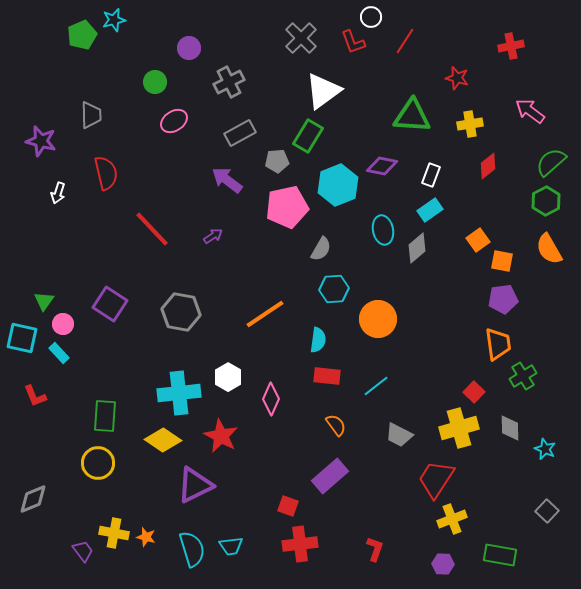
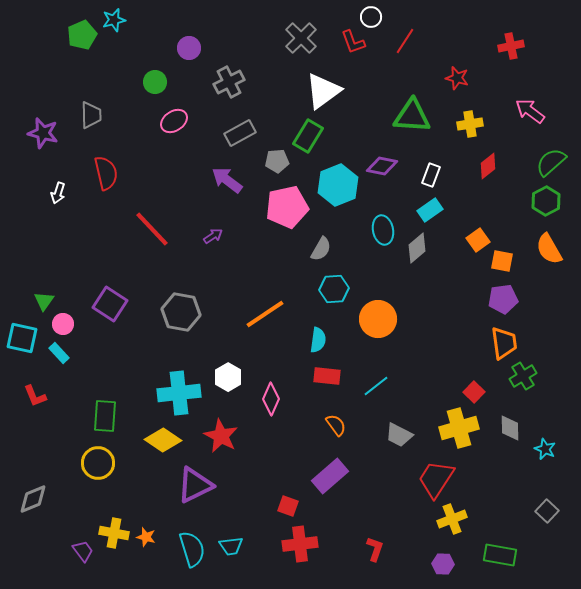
purple star at (41, 141): moved 2 px right, 8 px up
orange trapezoid at (498, 344): moved 6 px right, 1 px up
